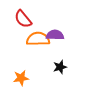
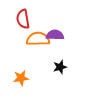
red semicircle: rotated 30 degrees clockwise
